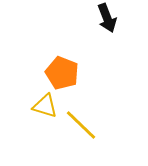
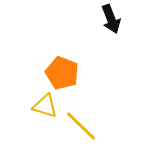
black arrow: moved 4 px right, 1 px down
yellow line: moved 1 px down
